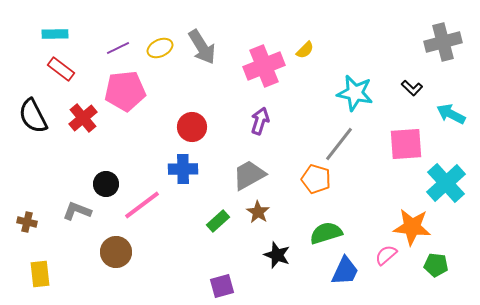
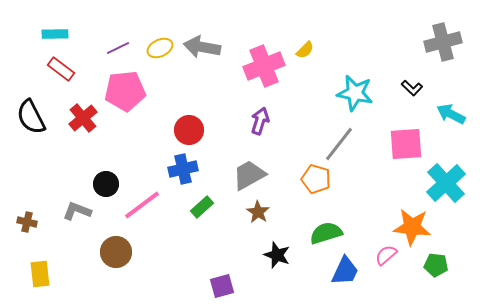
gray arrow: rotated 132 degrees clockwise
black semicircle: moved 2 px left, 1 px down
red circle: moved 3 px left, 3 px down
blue cross: rotated 12 degrees counterclockwise
green rectangle: moved 16 px left, 14 px up
